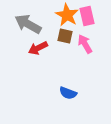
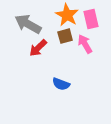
pink rectangle: moved 4 px right, 3 px down
brown square: rotated 28 degrees counterclockwise
red arrow: rotated 18 degrees counterclockwise
blue semicircle: moved 7 px left, 9 px up
